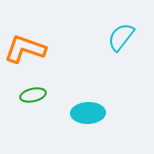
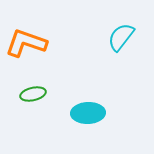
orange L-shape: moved 1 px right, 6 px up
green ellipse: moved 1 px up
